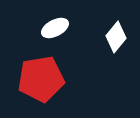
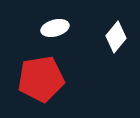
white ellipse: rotated 12 degrees clockwise
